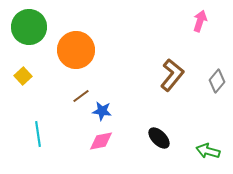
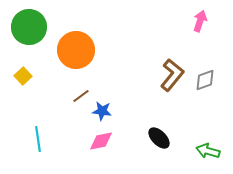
gray diamond: moved 12 px left, 1 px up; rotated 30 degrees clockwise
cyan line: moved 5 px down
